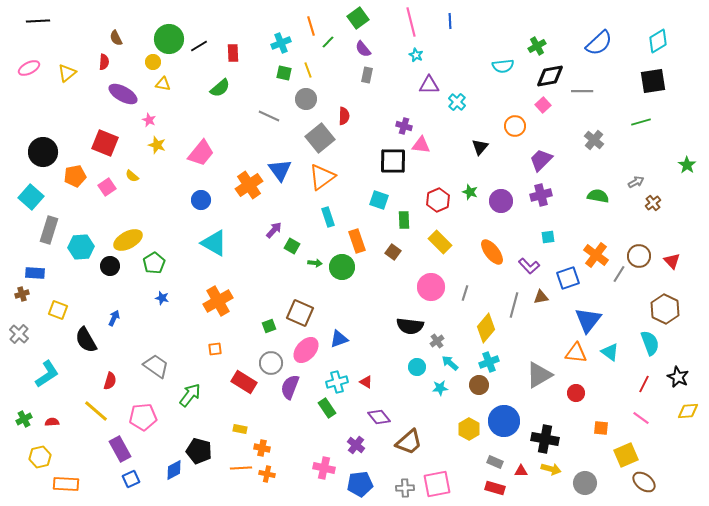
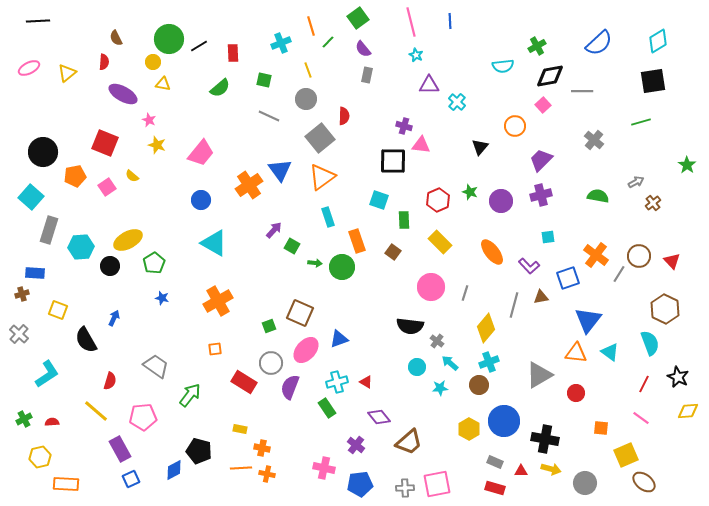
green square at (284, 73): moved 20 px left, 7 px down
gray cross at (437, 341): rotated 16 degrees counterclockwise
